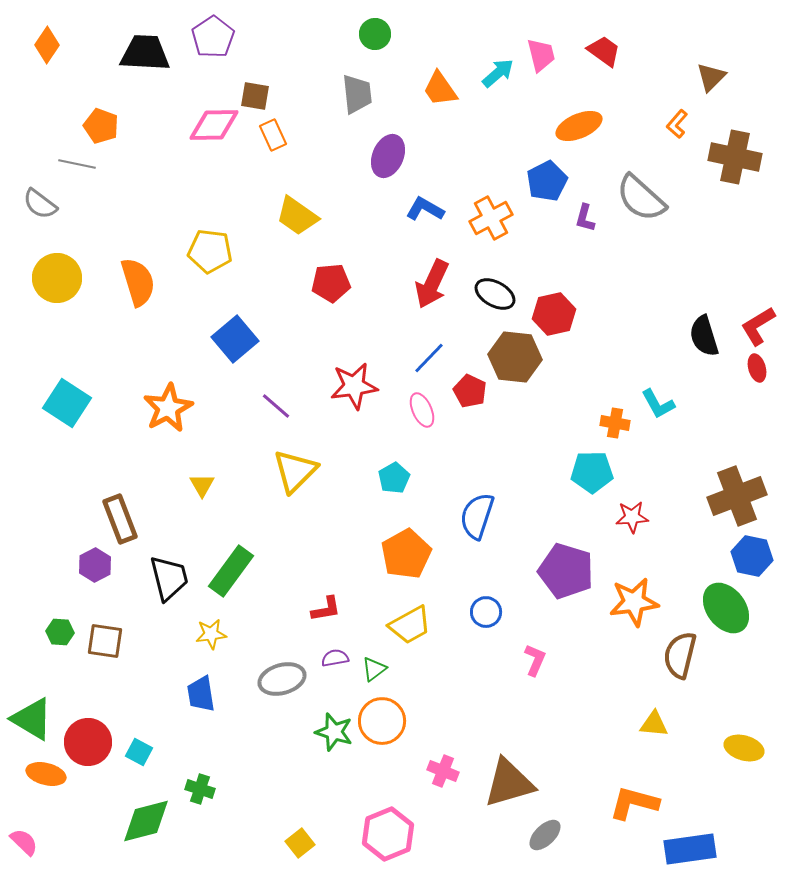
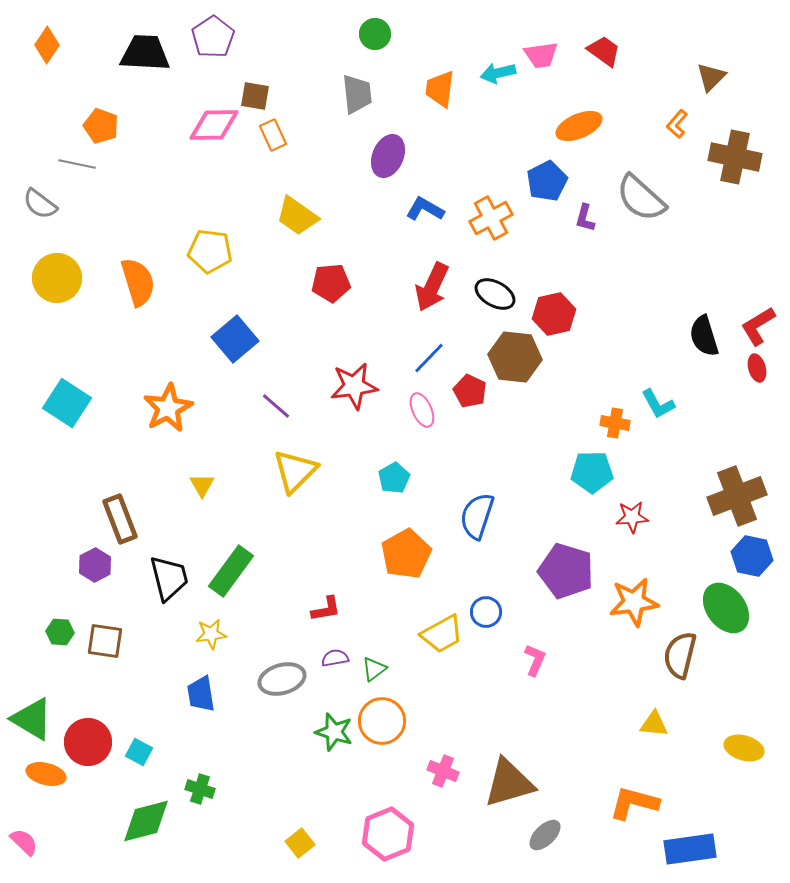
pink trapezoid at (541, 55): rotated 96 degrees clockwise
cyan arrow at (498, 73): rotated 152 degrees counterclockwise
orange trapezoid at (440, 89): rotated 42 degrees clockwise
red arrow at (432, 284): moved 3 px down
yellow trapezoid at (410, 625): moved 32 px right, 9 px down
